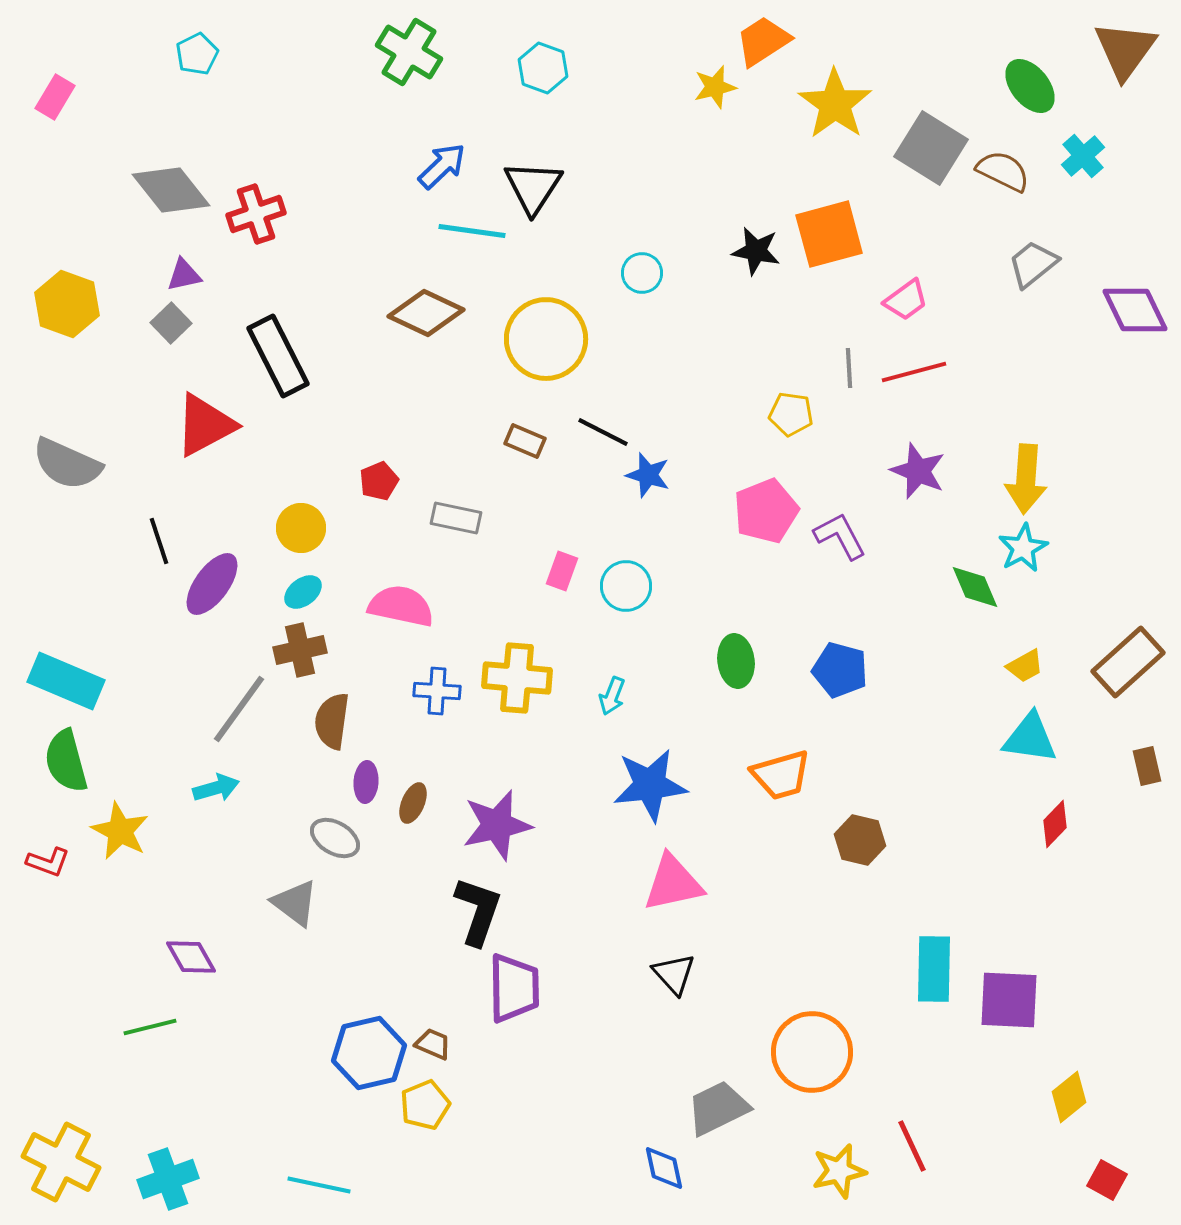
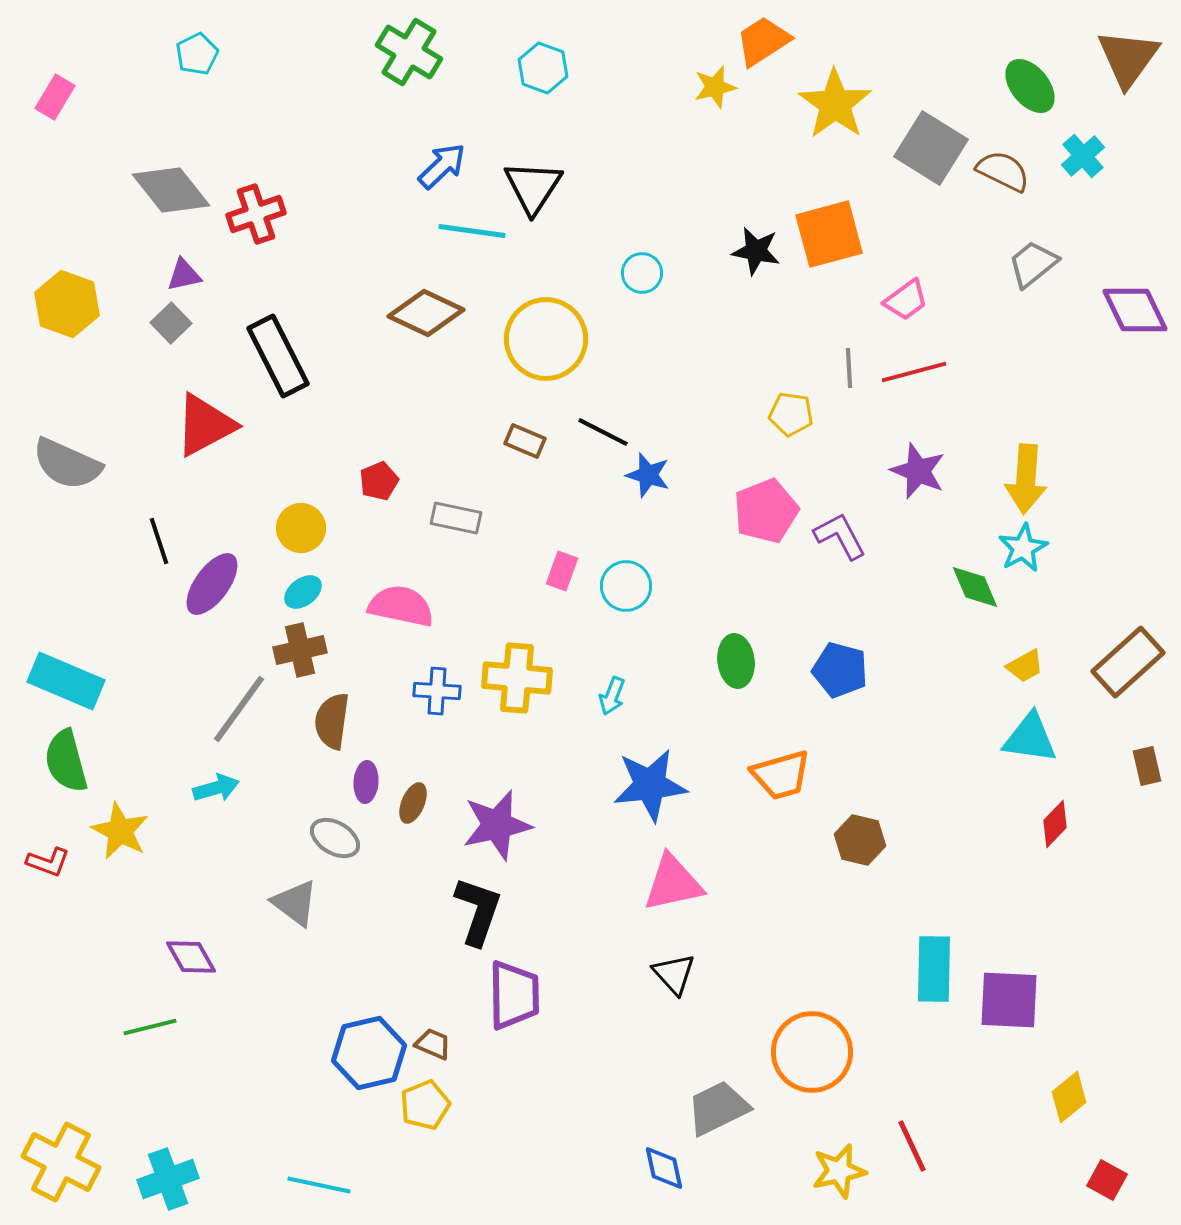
brown triangle at (1125, 50): moved 3 px right, 8 px down
purple trapezoid at (514, 988): moved 7 px down
